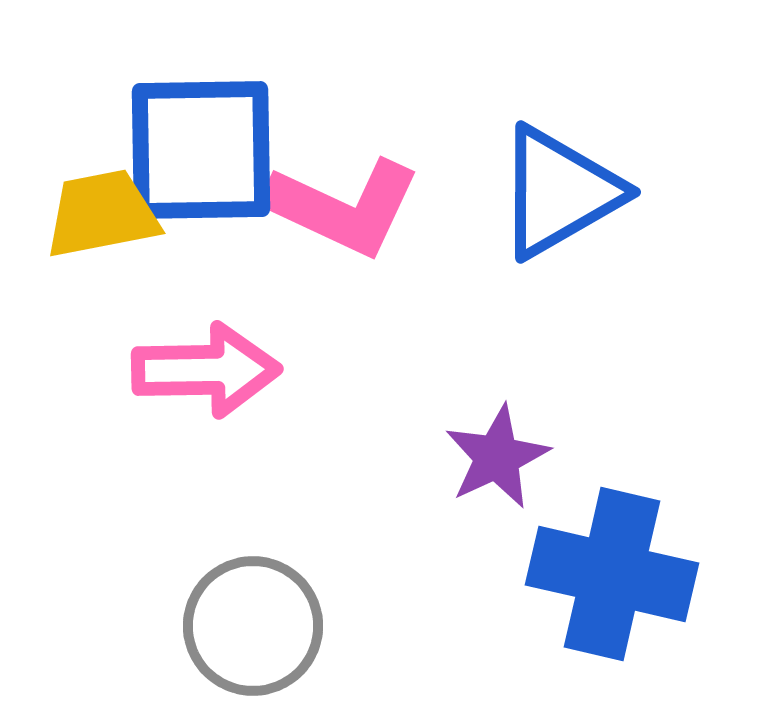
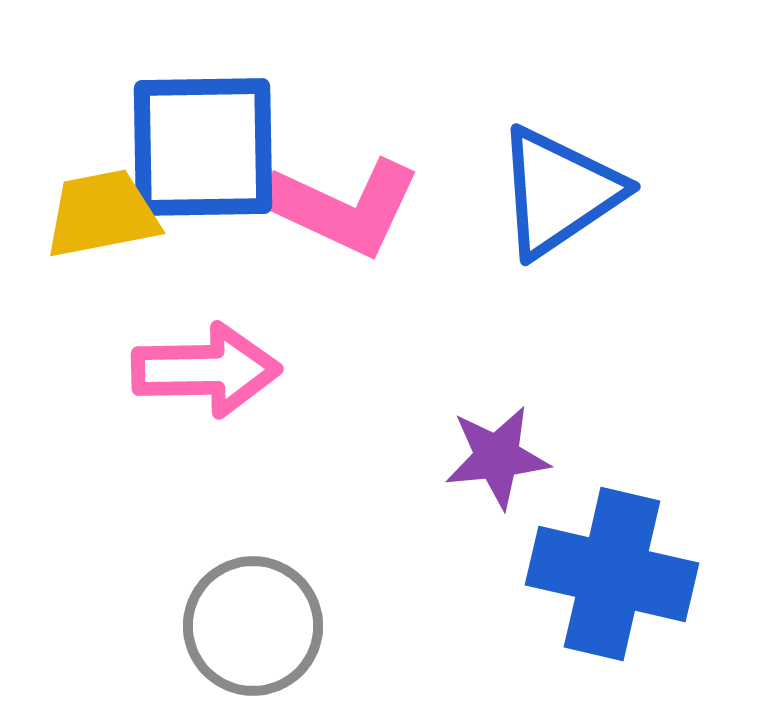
blue square: moved 2 px right, 3 px up
blue triangle: rotated 4 degrees counterclockwise
purple star: rotated 19 degrees clockwise
